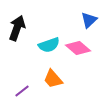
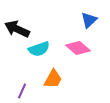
black arrow: moved 1 px down; rotated 85 degrees counterclockwise
cyan semicircle: moved 10 px left, 4 px down
orange trapezoid: rotated 110 degrees counterclockwise
purple line: rotated 28 degrees counterclockwise
